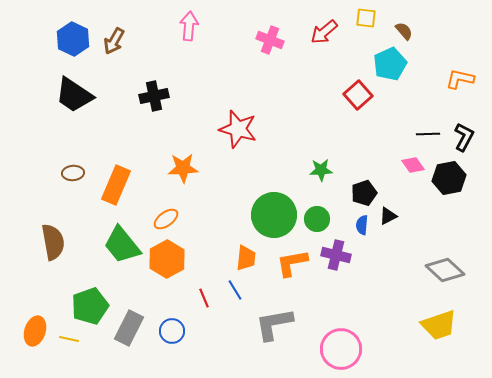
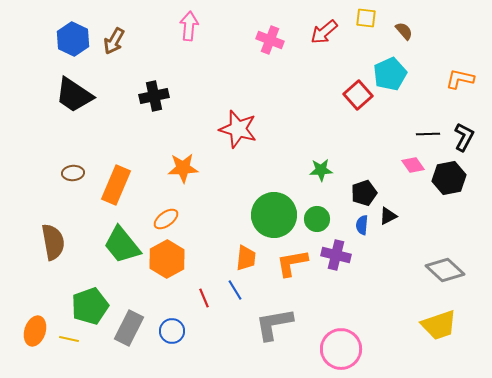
cyan pentagon at (390, 64): moved 10 px down
